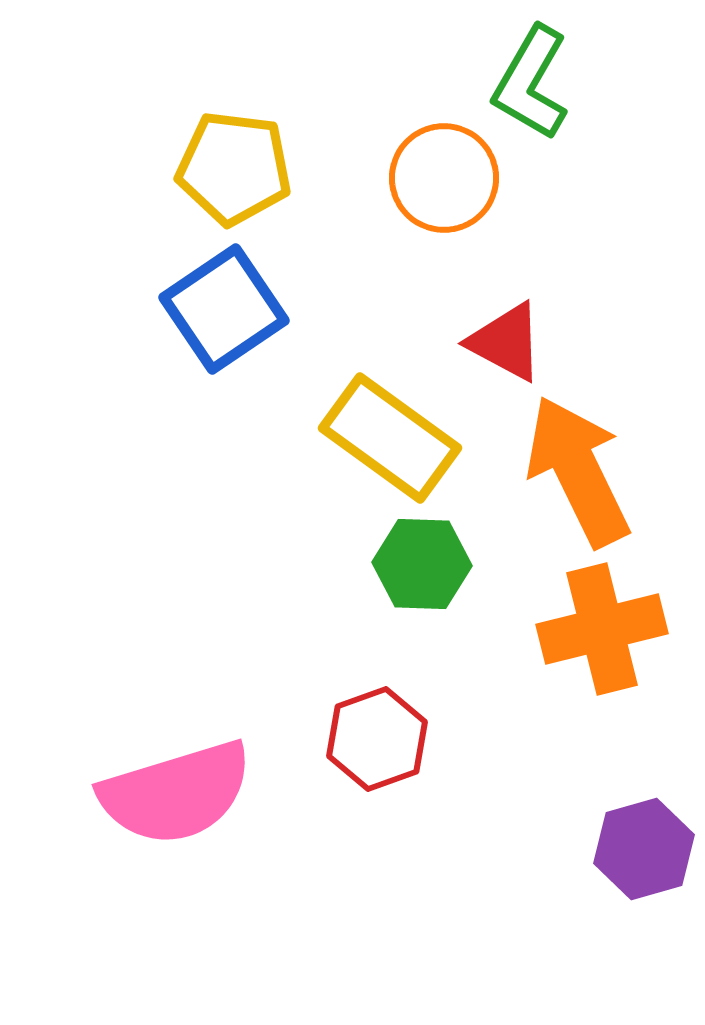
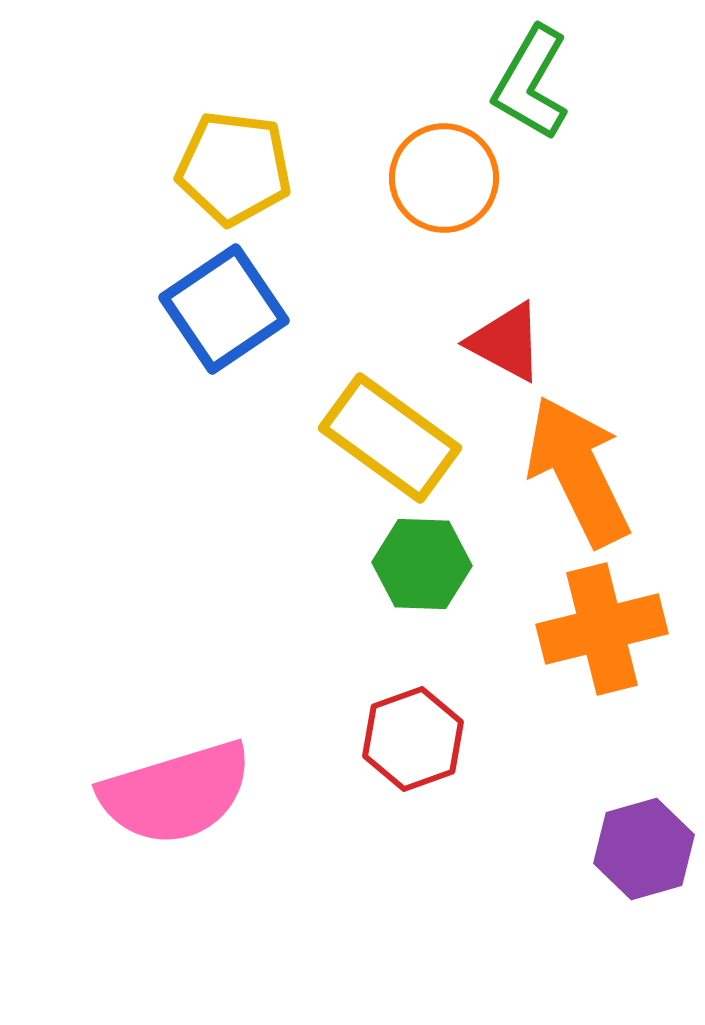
red hexagon: moved 36 px right
